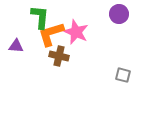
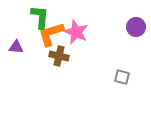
purple circle: moved 17 px right, 13 px down
purple triangle: moved 1 px down
gray square: moved 1 px left, 2 px down
